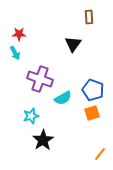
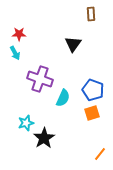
brown rectangle: moved 2 px right, 3 px up
cyan semicircle: rotated 36 degrees counterclockwise
cyan star: moved 5 px left, 7 px down
black star: moved 1 px right, 2 px up
